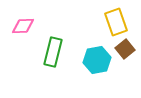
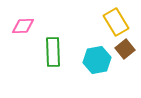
yellow rectangle: rotated 12 degrees counterclockwise
green rectangle: rotated 16 degrees counterclockwise
